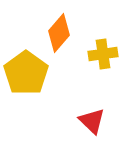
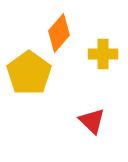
yellow cross: rotated 8 degrees clockwise
yellow pentagon: moved 3 px right
